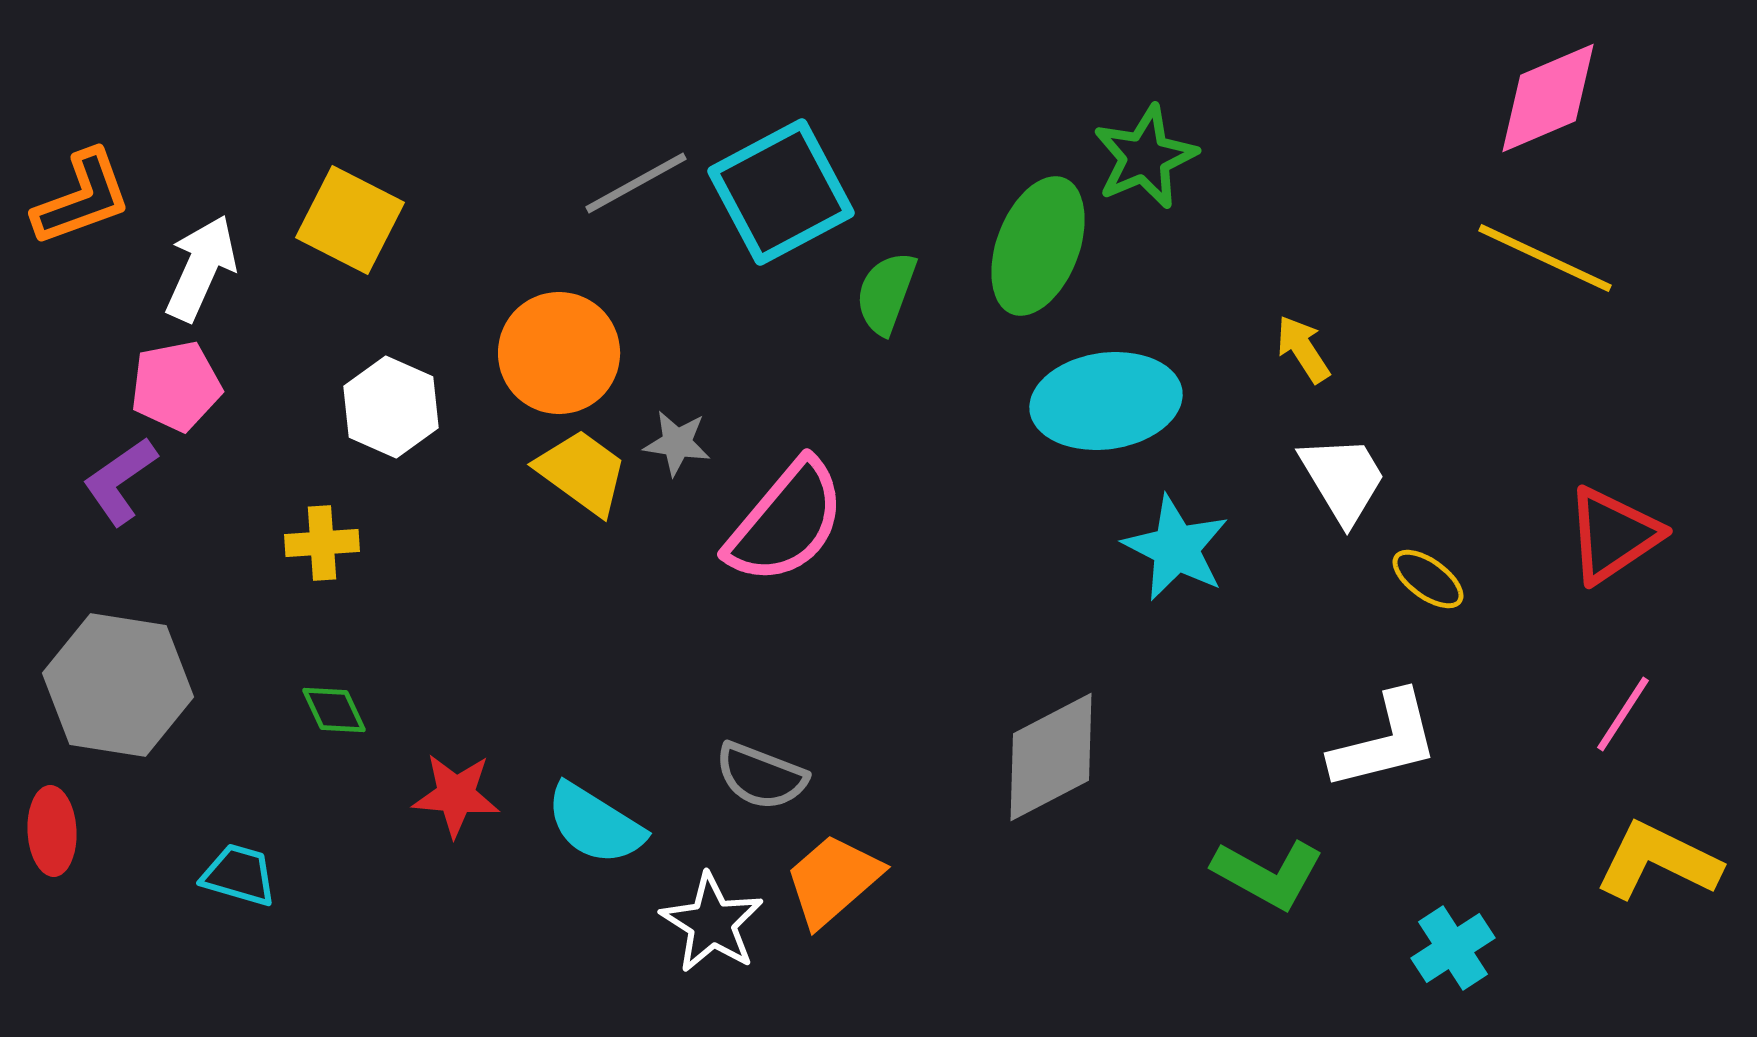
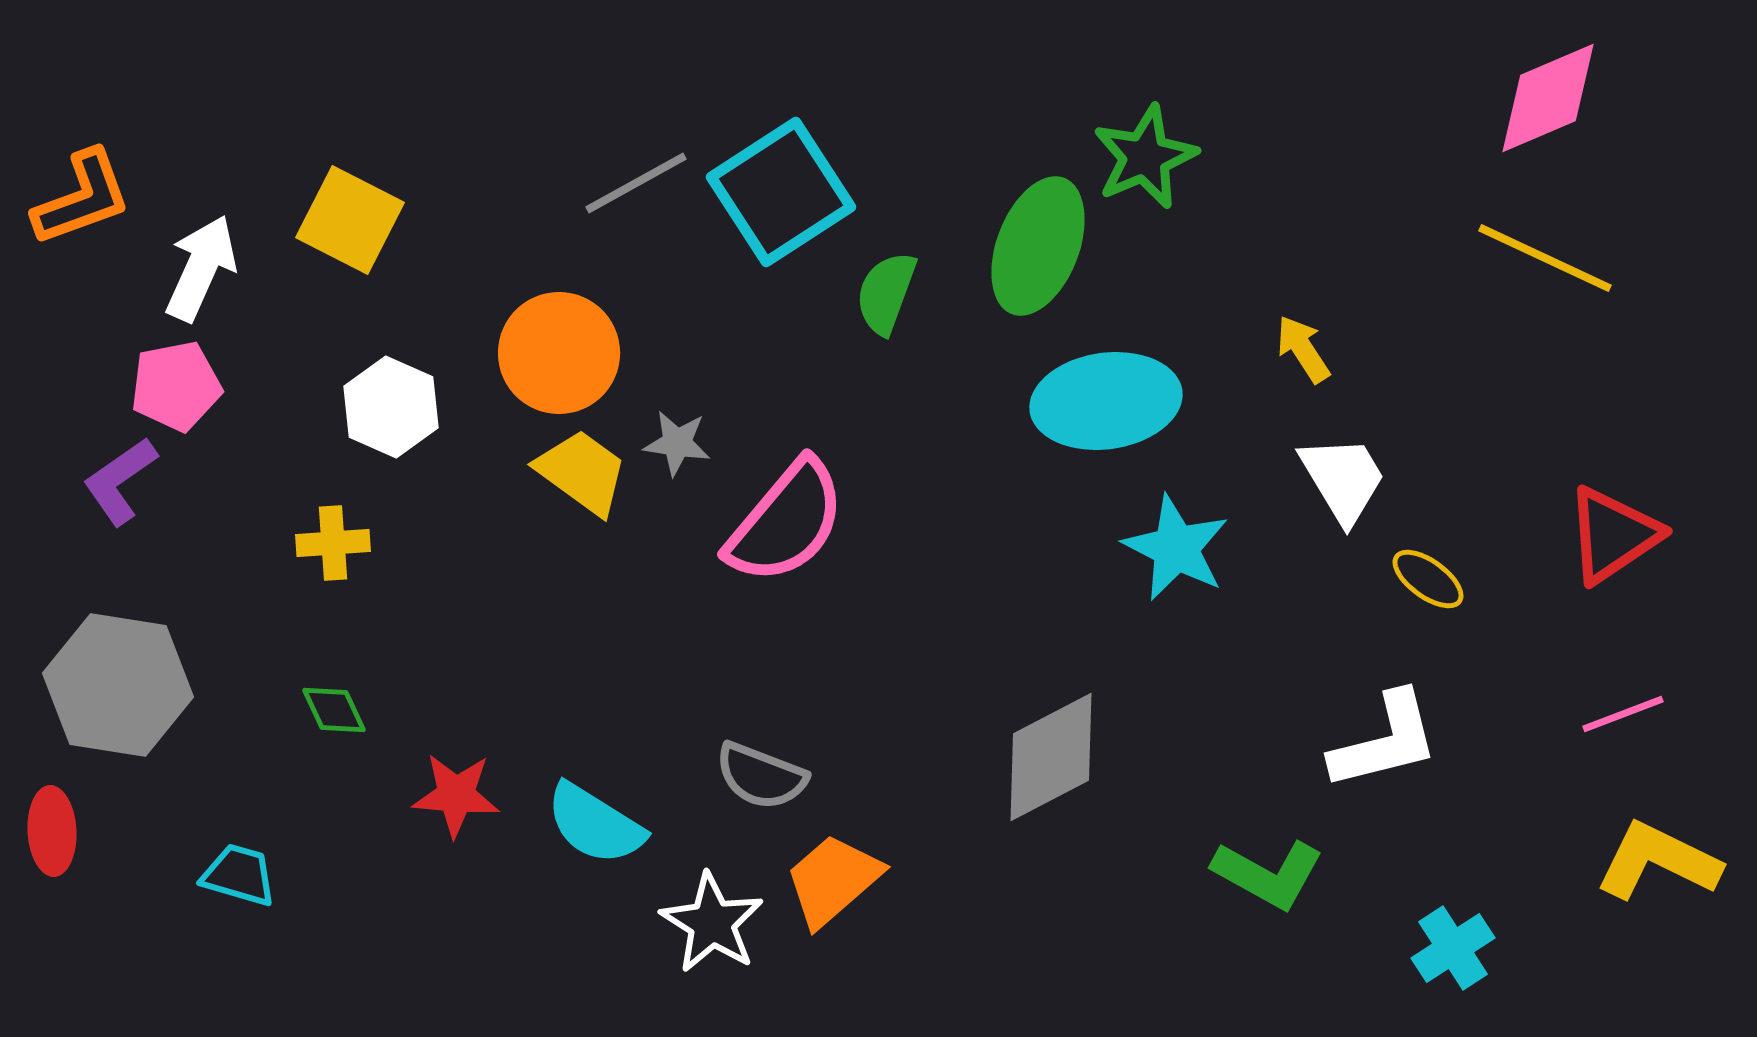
cyan square: rotated 5 degrees counterclockwise
yellow cross: moved 11 px right
pink line: rotated 36 degrees clockwise
